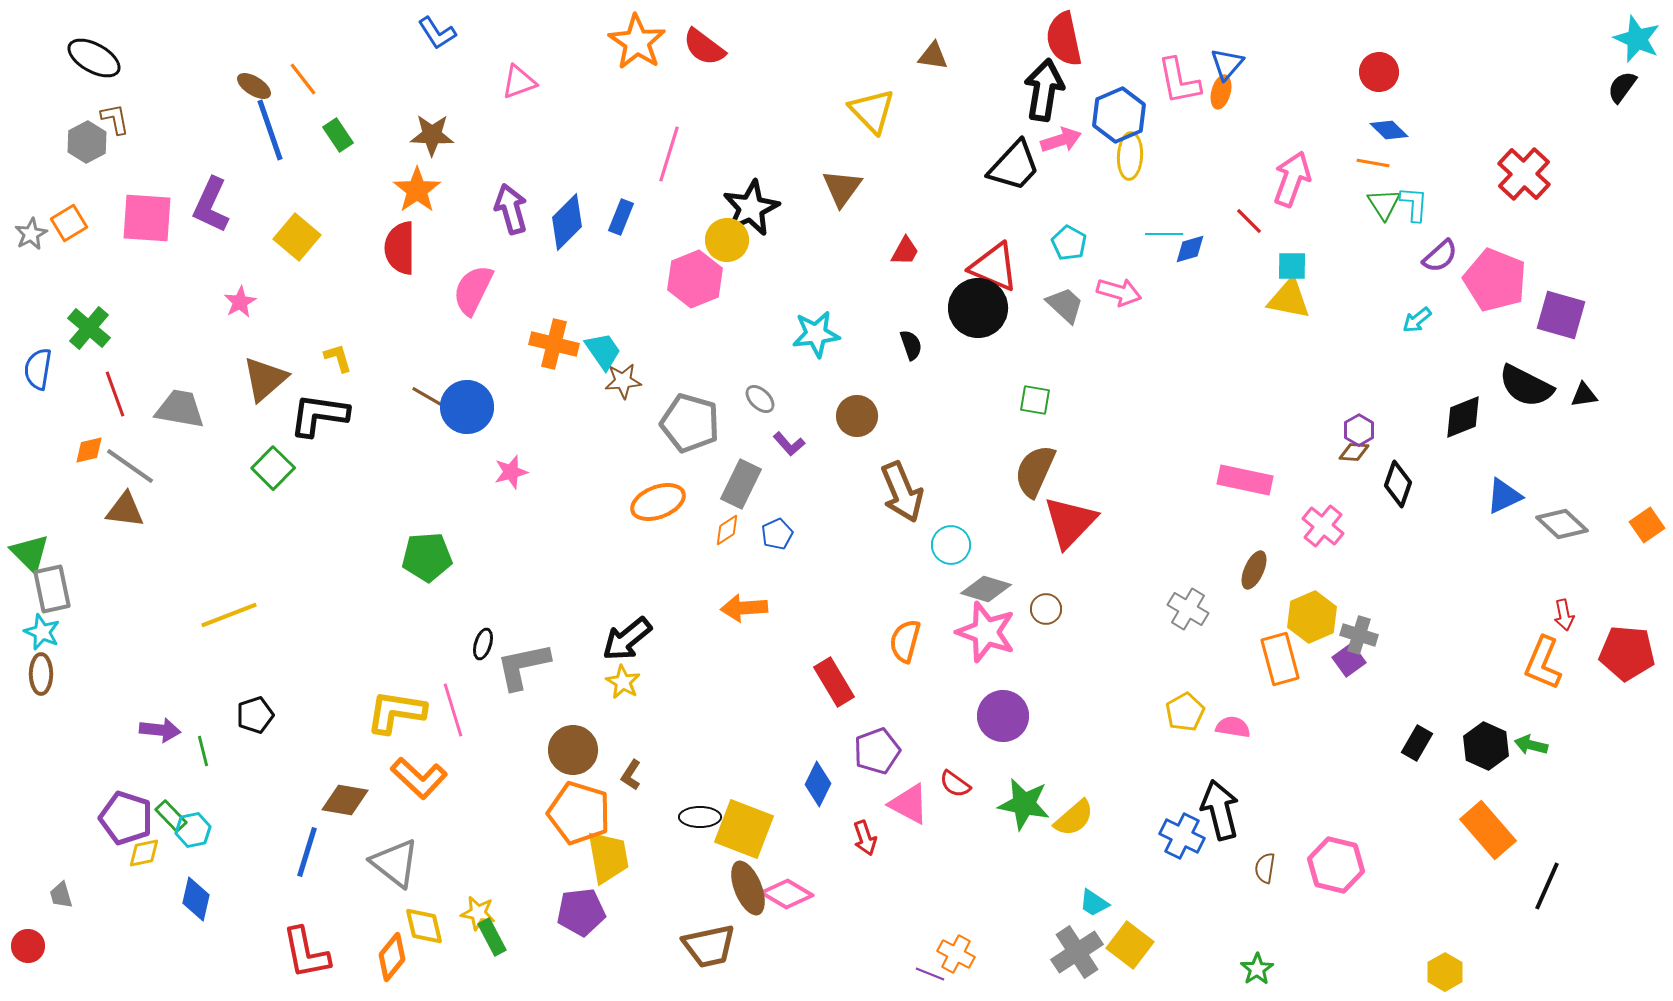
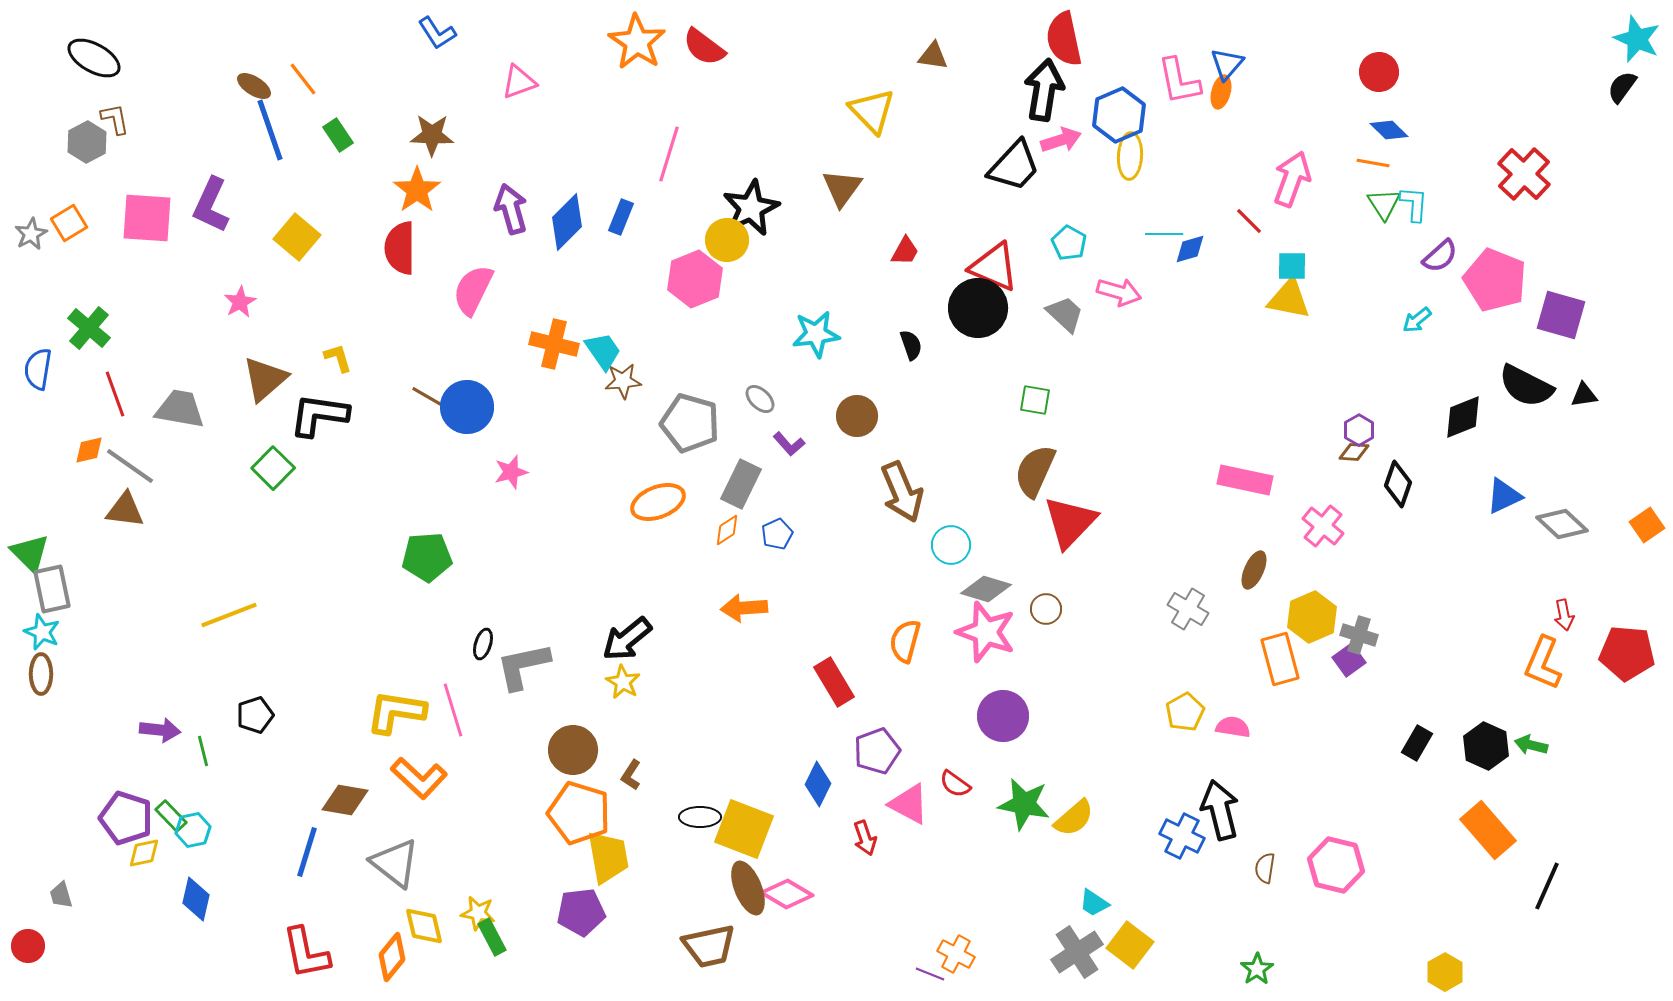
gray trapezoid at (1065, 305): moved 9 px down
